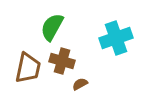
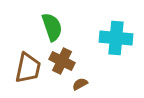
green semicircle: rotated 132 degrees clockwise
cyan cross: rotated 24 degrees clockwise
brown cross: rotated 10 degrees clockwise
